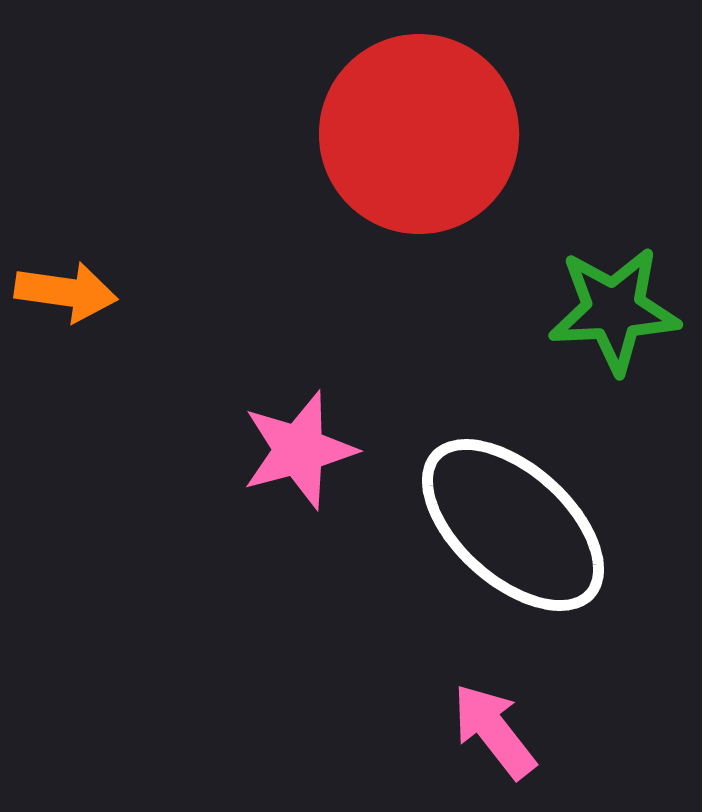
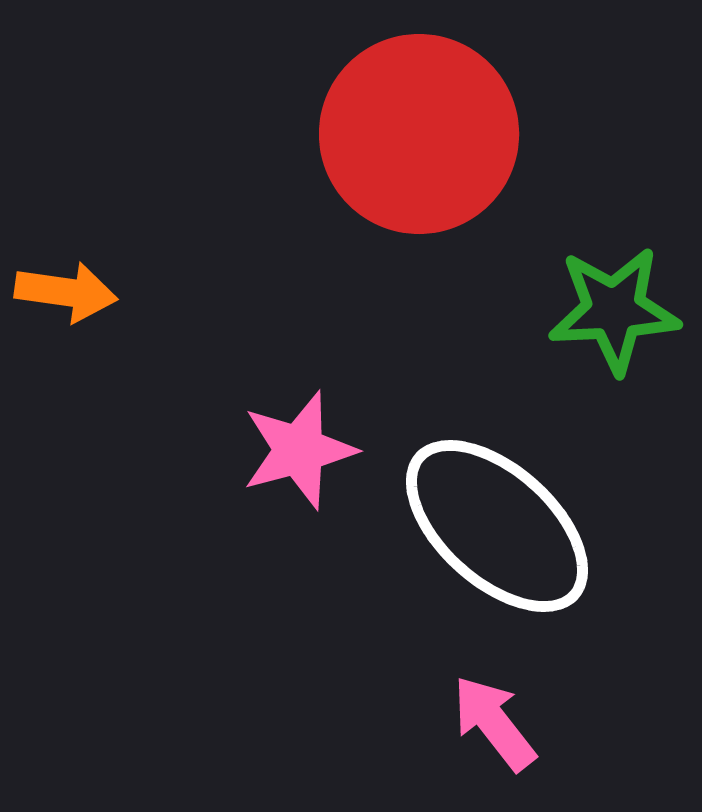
white ellipse: moved 16 px left, 1 px down
pink arrow: moved 8 px up
